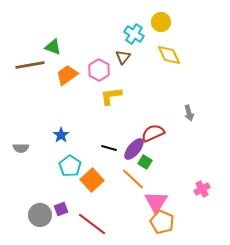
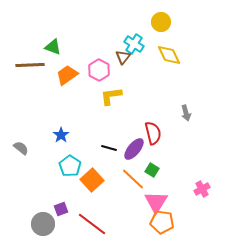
cyan cross: moved 10 px down
brown line: rotated 8 degrees clockwise
gray arrow: moved 3 px left
red semicircle: rotated 100 degrees clockwise
gray semicircle: rotated 140 degrees counterclockwise
green square: moved 7 px right, 8 px down
gray circle: moved 3 px right, 9 px down
orange pentagon: rotated 15 degrees counterclockwise
